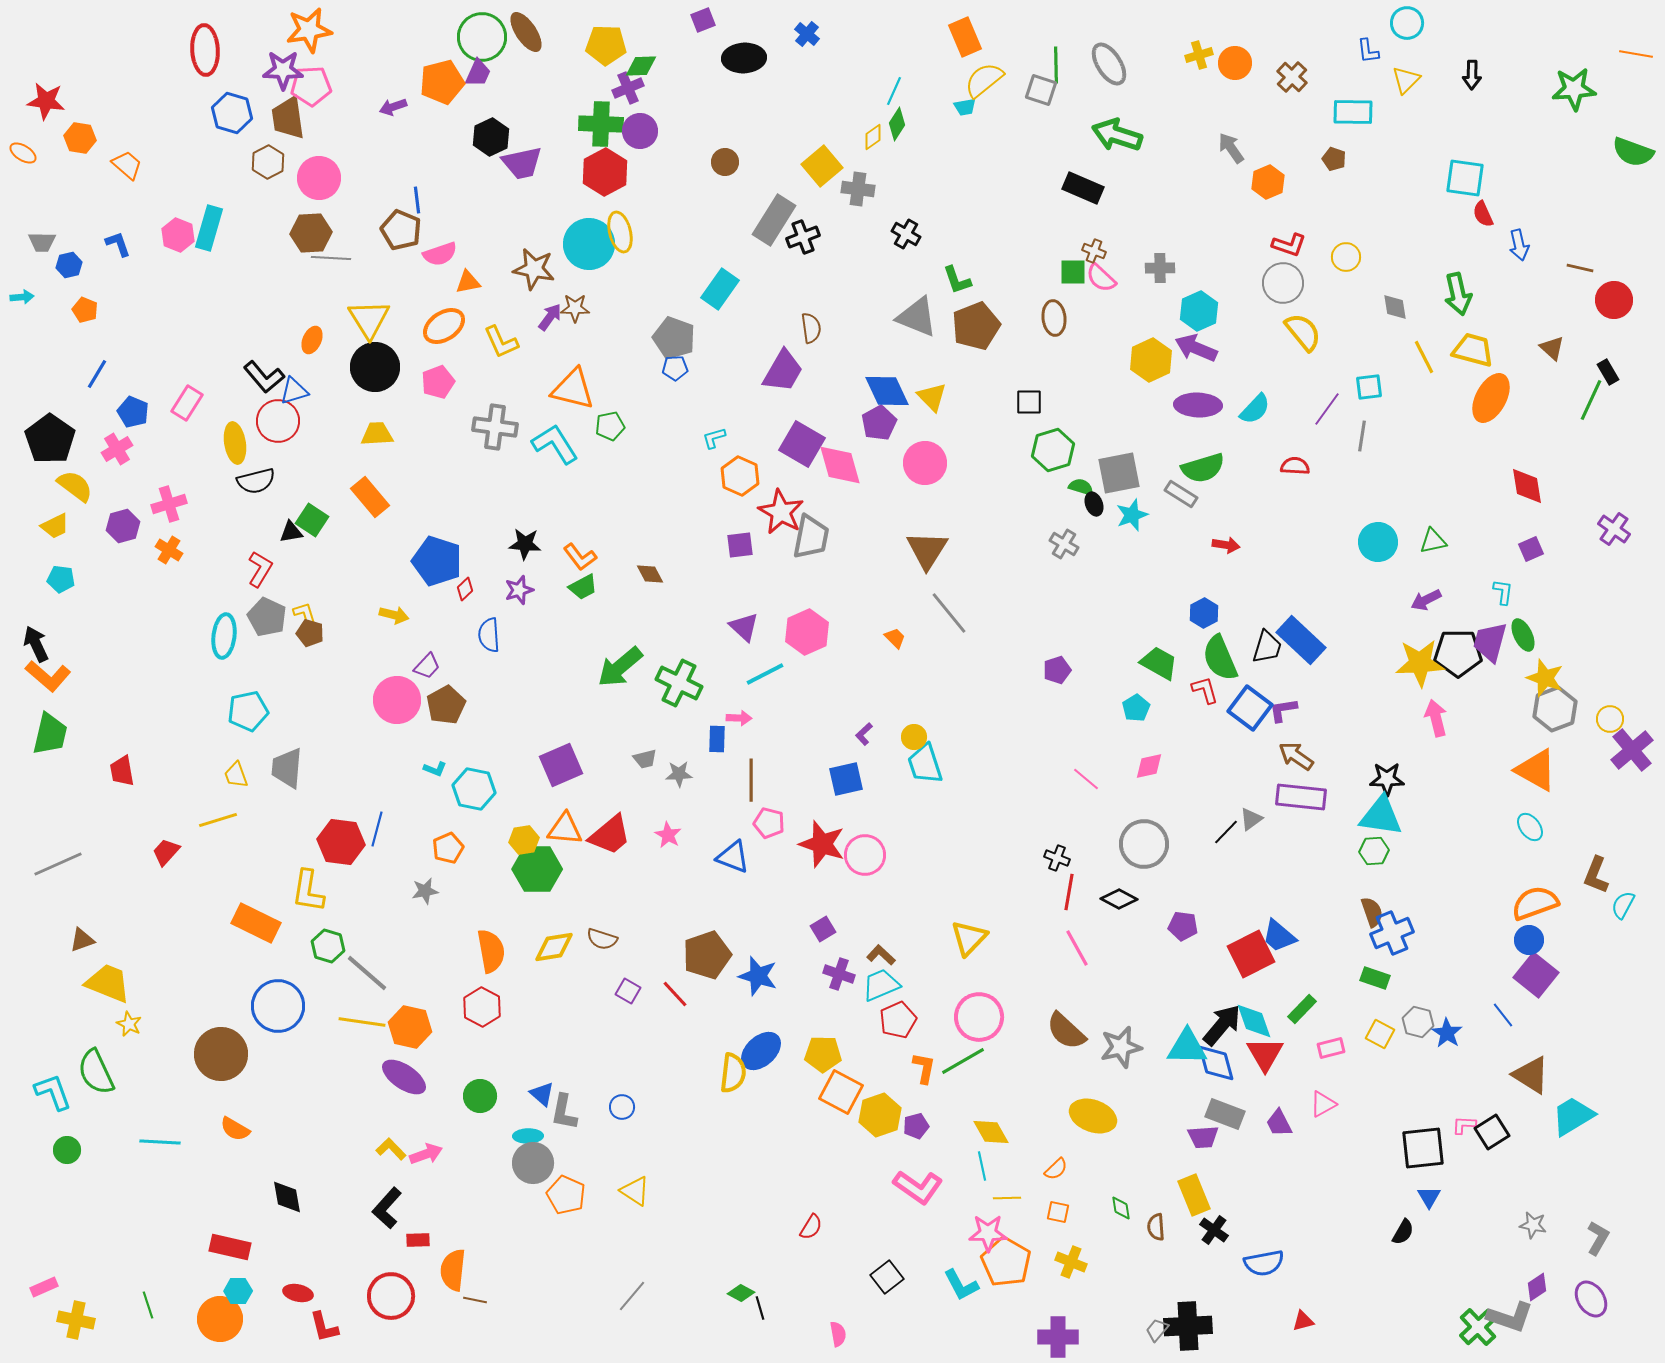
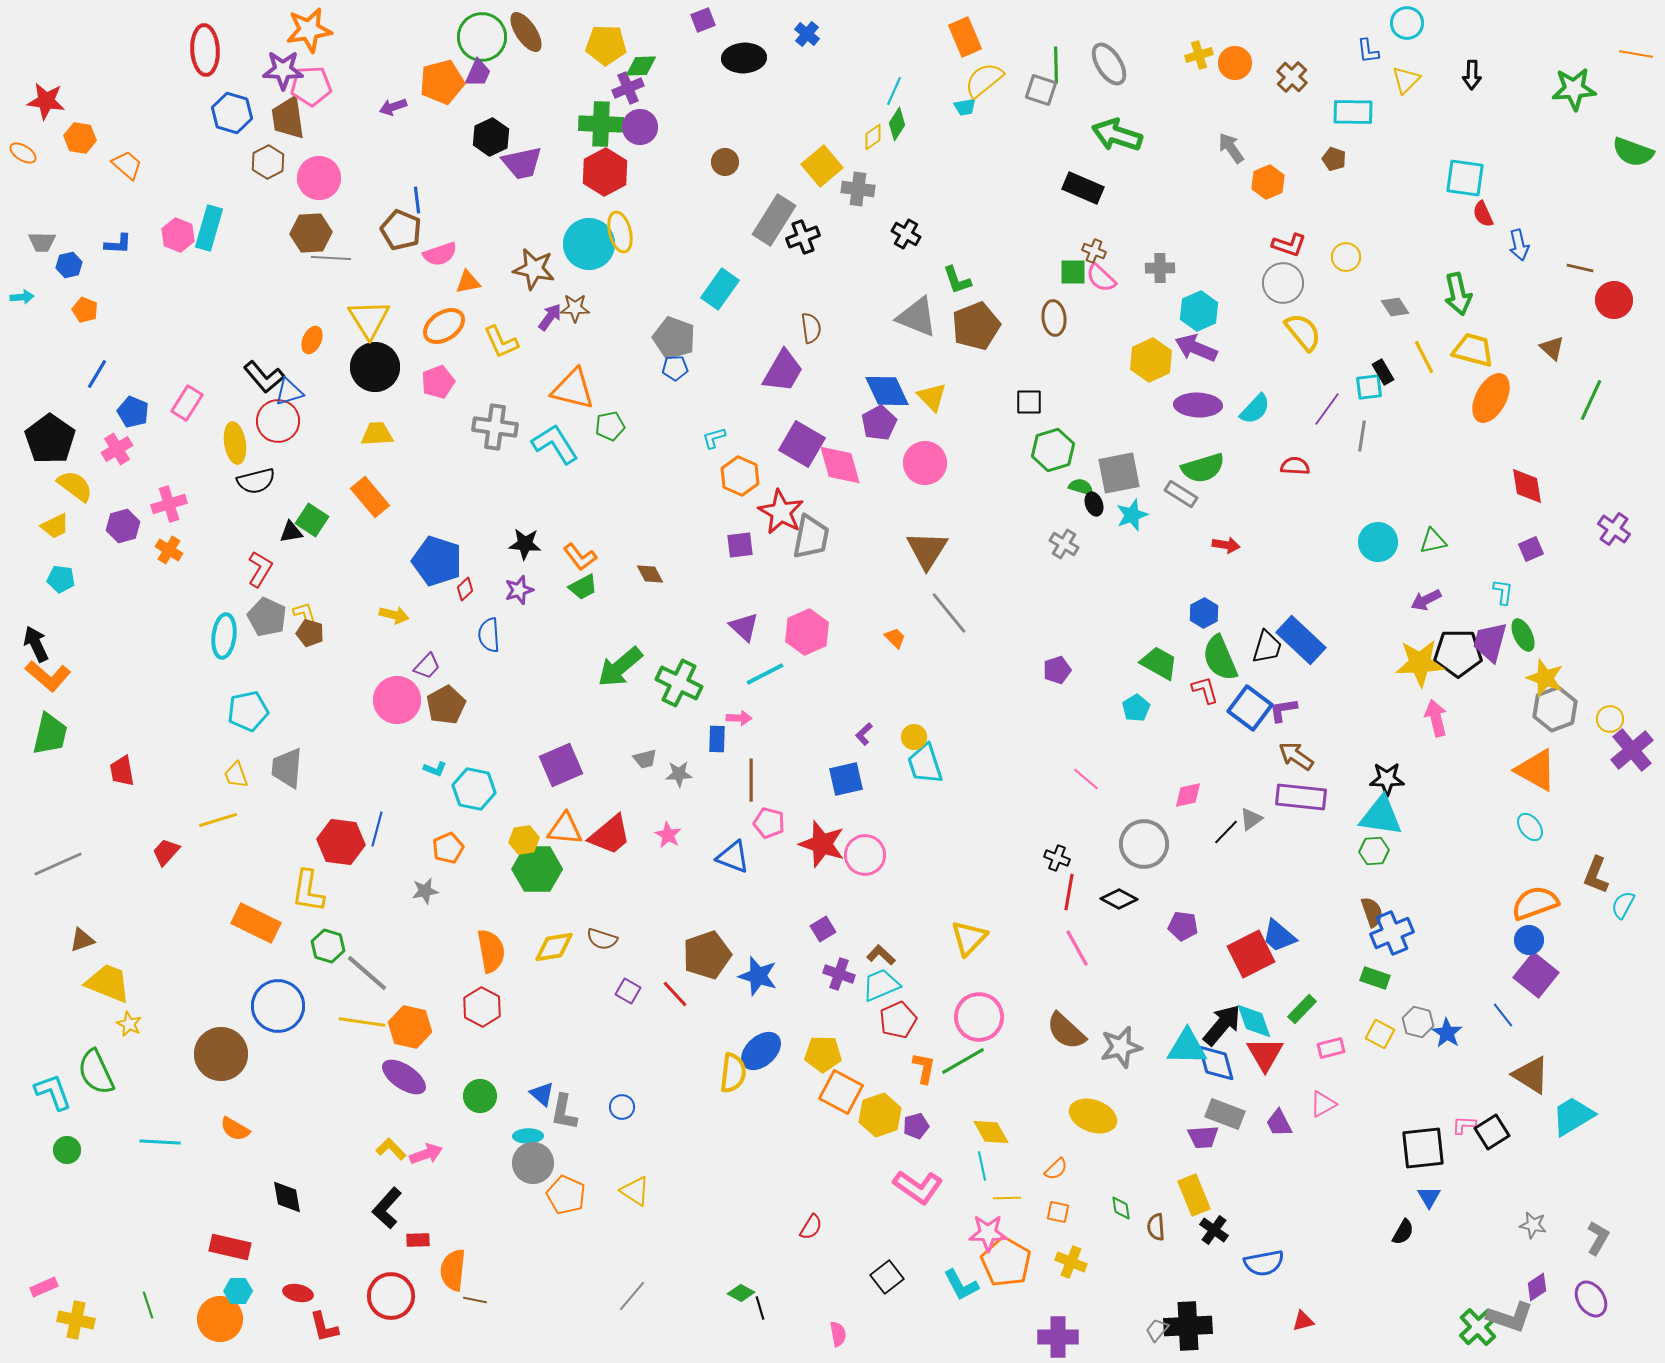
purple circle at (640, 131): moved 4 px up
blue L-shape at (118, 244): rotated 112 degrees clockwise
gray diamond at (1395, 307): rotated 24 degrees counterclockwise
black rectangle at (1608, 372): moved 225 px left
blue triangle at (294, 391): moved 5 px left, 1 px down
pink diamond at (1149, 766): moved 39 px right, 29 px down
